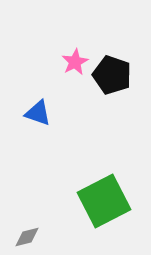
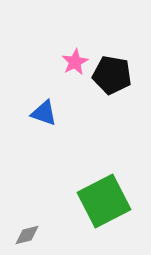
black pentagon: rotated 9 degrees counterclockwise
blue triangle: moved 6 px right
gray diamond: moved 2 px up
